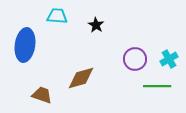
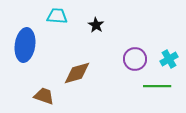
brown diamond: moved 4 px left, 5 px up
brown trapezoid: moved 2 px right, 1 px down
